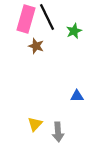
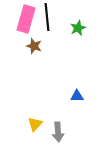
black line: rotated 20 degrees clockwise
green star: moved 4 px right, 3 px up
brown star: moved 2 px left
